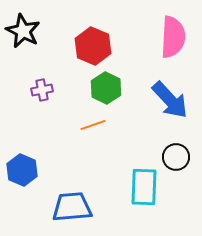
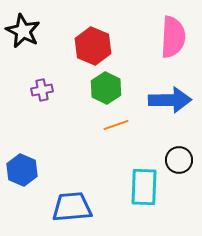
blue arrow: rotated 48 degrees counterclockwise
orange line: moved 23 px right
black circle: moved 3 px right, 3 px down
